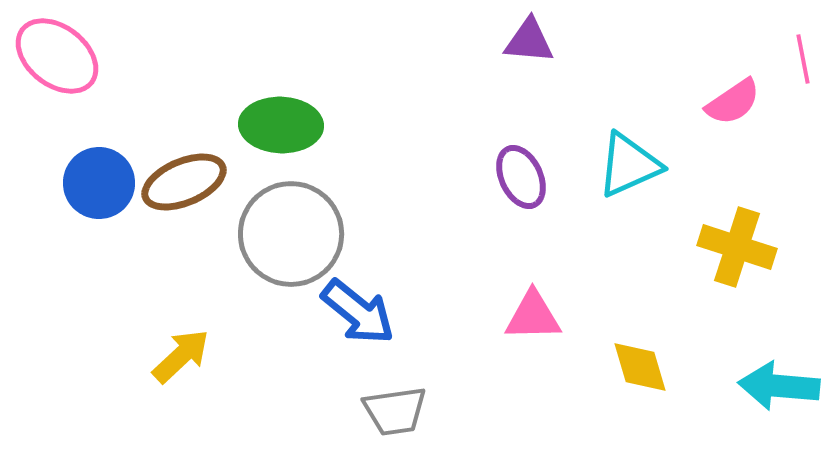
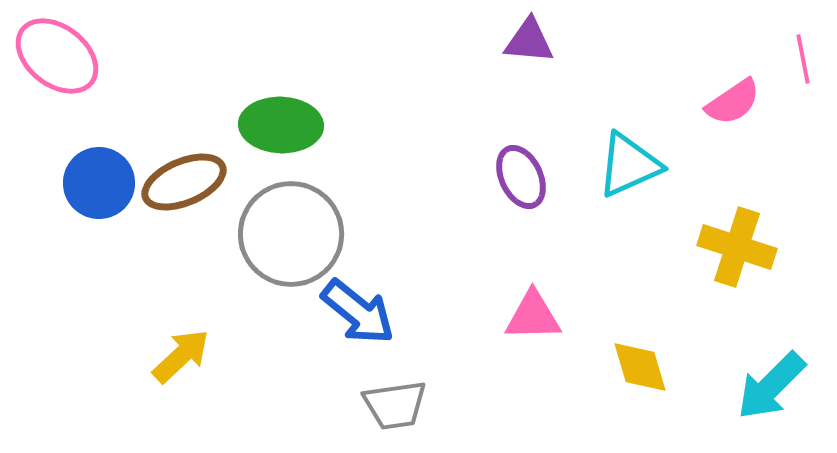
cyan arrow: moved 8 px left; rotated 50 degrees counterclockwise
gray trapezoid: moved 6 px up
